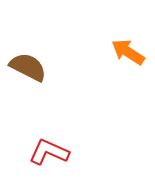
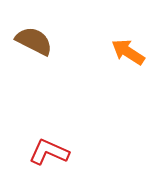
brown semicircle: moved 6 px right, 26 px up
